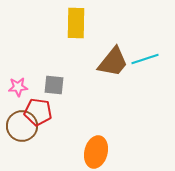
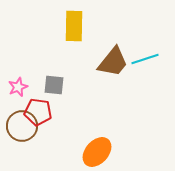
yellow rectangle: moved 2 px left, 3 px down
pink star: rotated 18 degrees counterclockwise
orange ellipse: moved 1 px right; rotated 28 degrees clockwise
